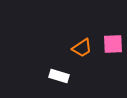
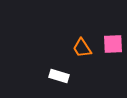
orange trapezoid: rotated 90 degrees clockwise
